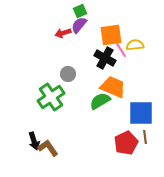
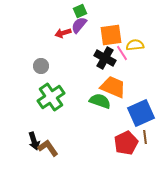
pink line: moved 1 px right, 3 px down
gray circle: moved 27 px left, 8 px up
green semicircle: rotated 50 degrees clockwise
blue square: rotated 24 degrees counterclockwise
